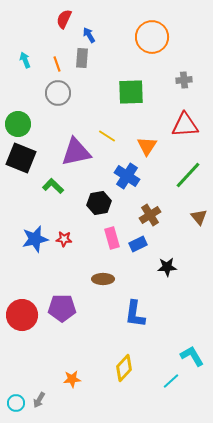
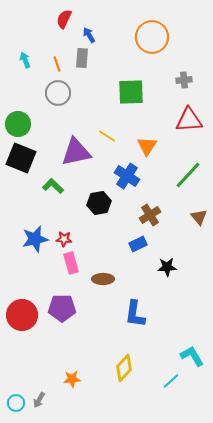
red triangle: moved 4 px right, 5 px up
pink rectangle: moved 41 px left, 25 px down
